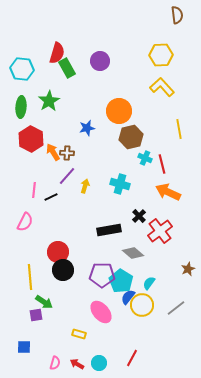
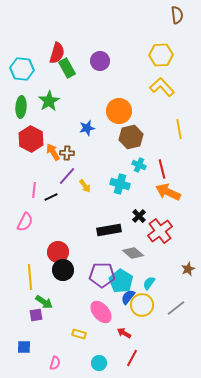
cyan cross at (145, 158): moved 6 px left, 7 px down
red line at (162, 164): moved 5 px down
yellow arrow at (85, 186): rotated 128 degrees clockwise
red arrow at (77, 364): moved 47 px right, 31 px up
